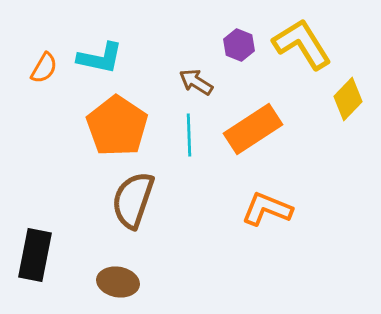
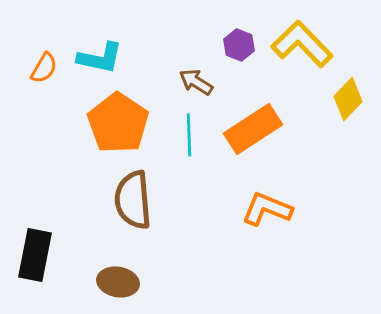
yellow L-shape: rotated 12 degrees counterclockwise
orange pentagon: moved 1 px right, 3 px up
brown semicircle: rotated 24 degrees counterclockwise
